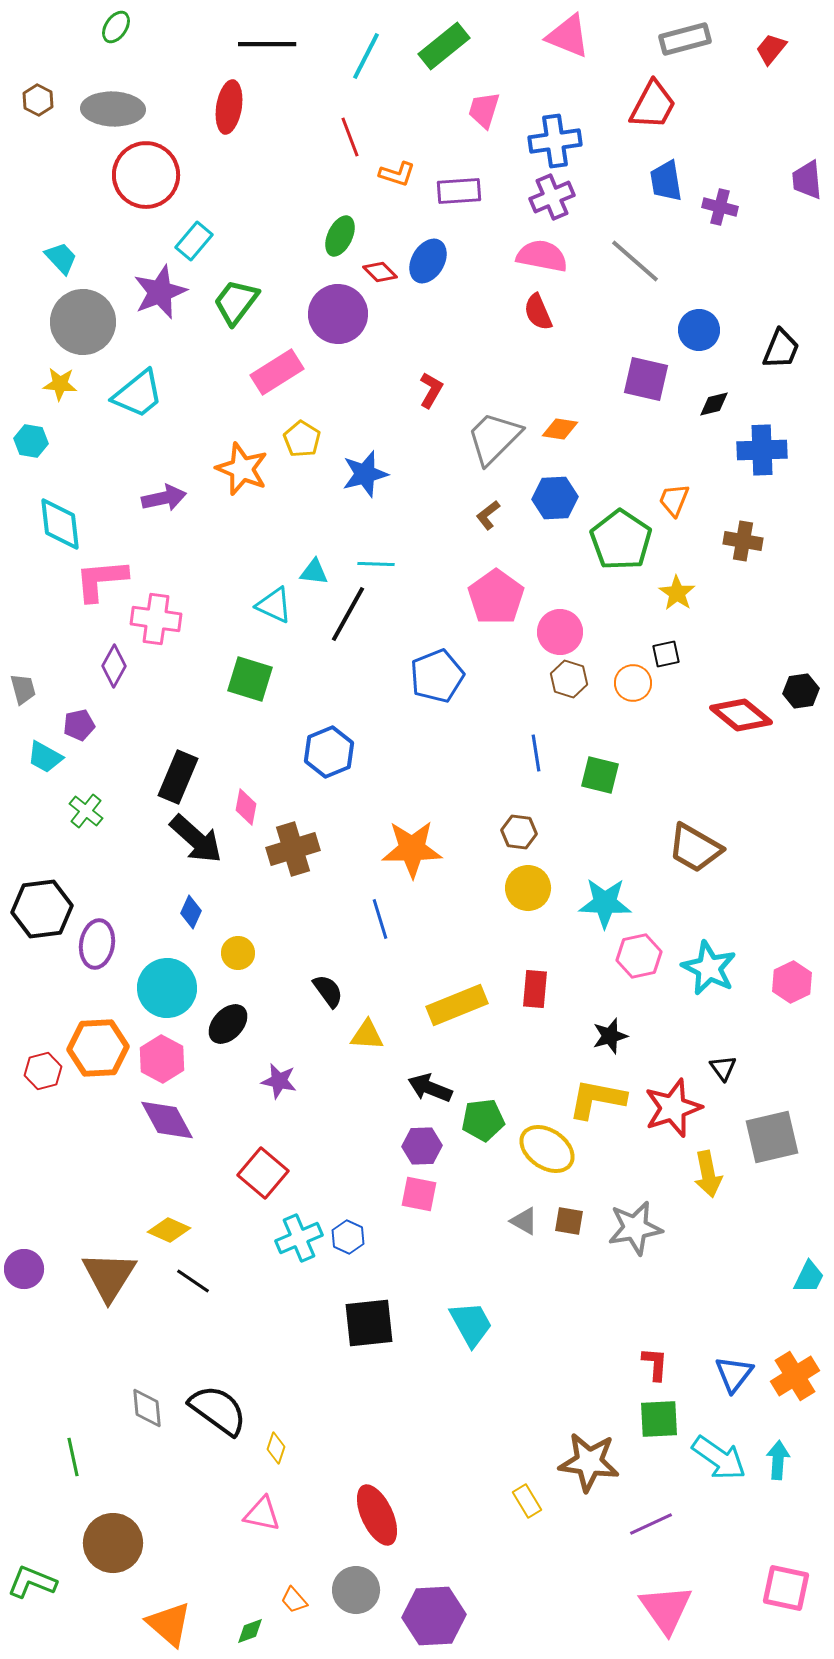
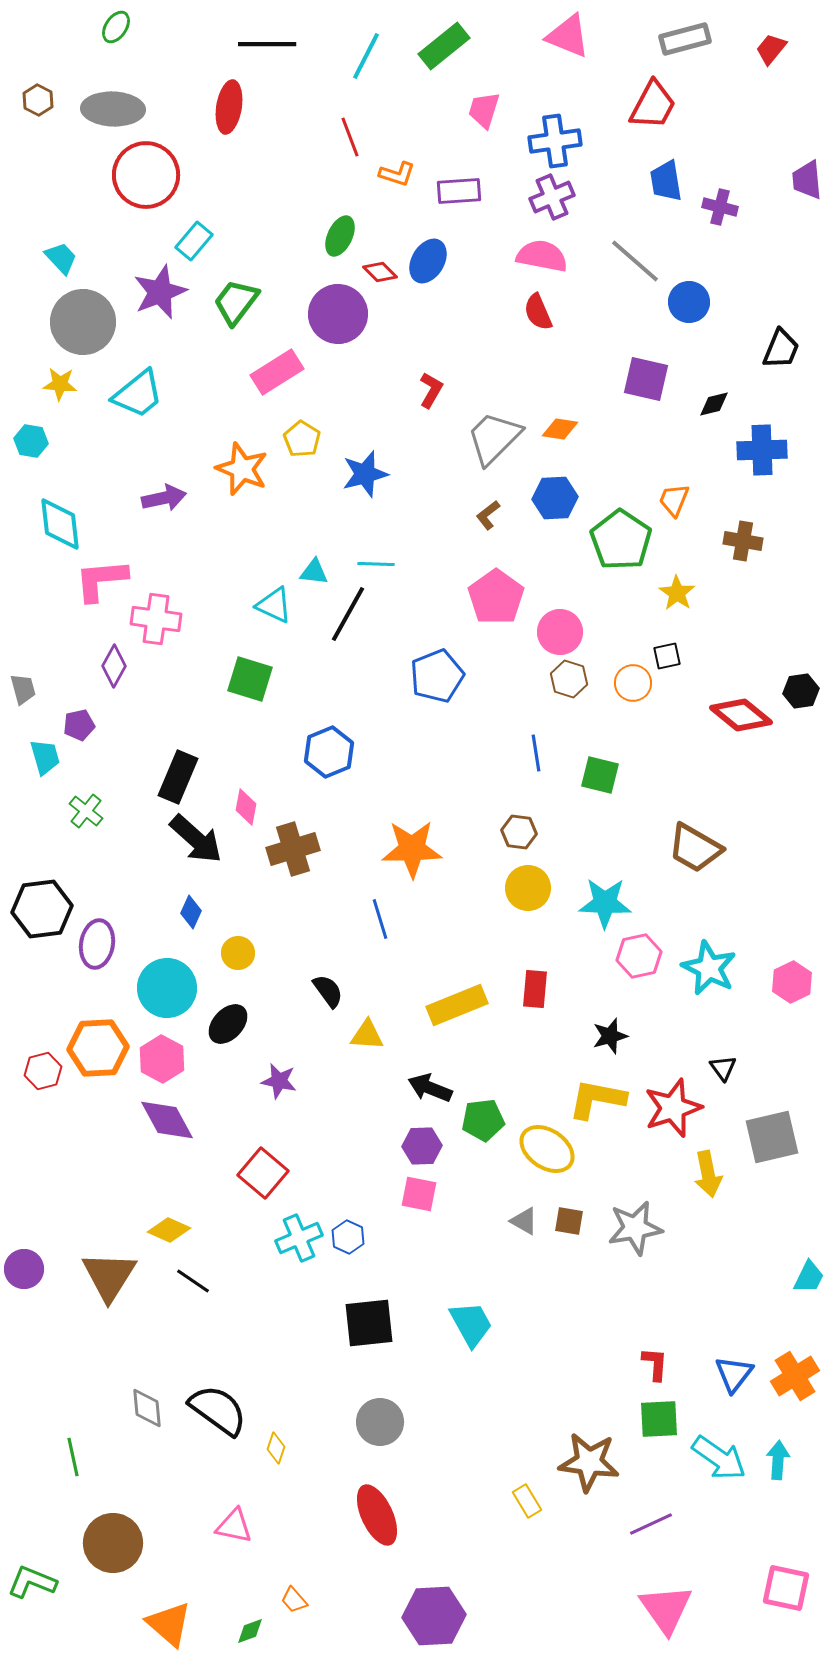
blue circle at (699, 330): moved 10 px left, 28 px up
black square at (666, 654): moved 1 px right, 2 px down
cyan trapezoid at (45, 757): rotated 135 degrees counterclockwise
pink triangle at (262, 1514): moved 28 px left, 12 px down
gray circle at (356, 1590): moved 24 px right, 168 px up
